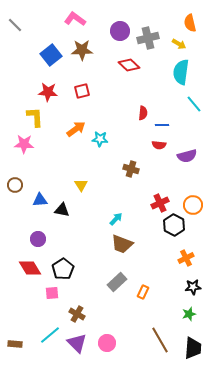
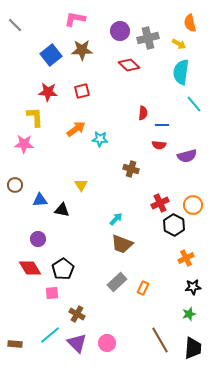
pink L-shape at (75, 19): rotated 25 degrees counterclockwise
orange rectangle at (143, 292): moved 4 px up
